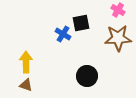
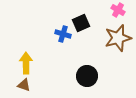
black square: rotated 12 degrees counterclockwise
blue cross: rotated 14 degrees counterclockwise
brown star: rotated 12 degrees counterclockwise
yellow arrow: moved 1 px down
brown triangle: moved 2 px left
